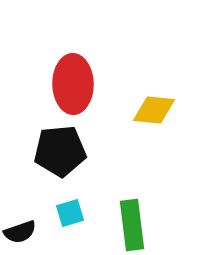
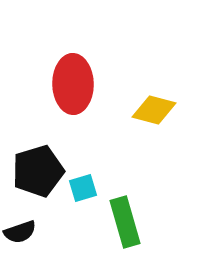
yellow diamond: rotated 9 degrees clockwise
black pentagon: moved 22 px left, 20 px down; rotated 12 degrees counterclockwise
cyan square: moved 13 px right, 25 px up
green rectangle: moved 7 px left, 3 px up; rotated 9 degrees counterclockwise
